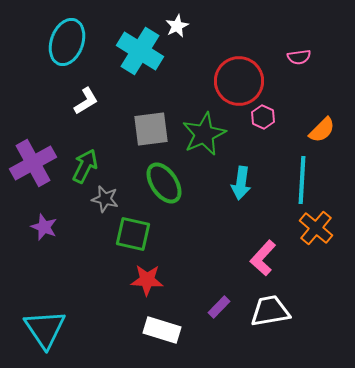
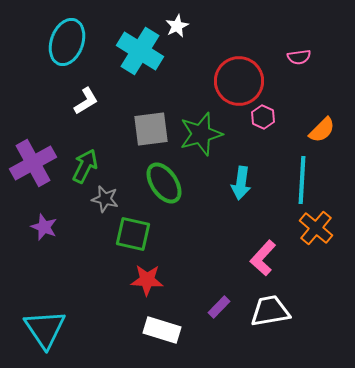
green star: moved 3 px left; rotated 9 degrees clockwise
